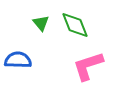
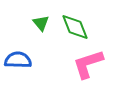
green diamond: moved 2 px down
pink L-shape: moved 2 px up
